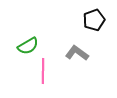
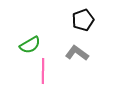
black pentagon: moved 11 px left
green semicircle: moved 2 px right, 1 px up
